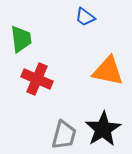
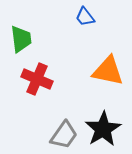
blue trapezoid: rotated 15 degrees clockwise
gray trapezoid: rotated 20 degrees clockwise
